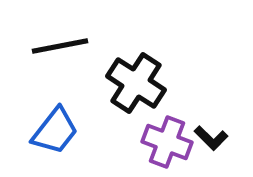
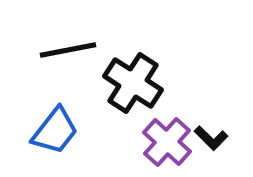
black line: moved 8 px right, 4 px down
black cross: moved 3 px left
purple cross: rotated 21 degrees clockwise
